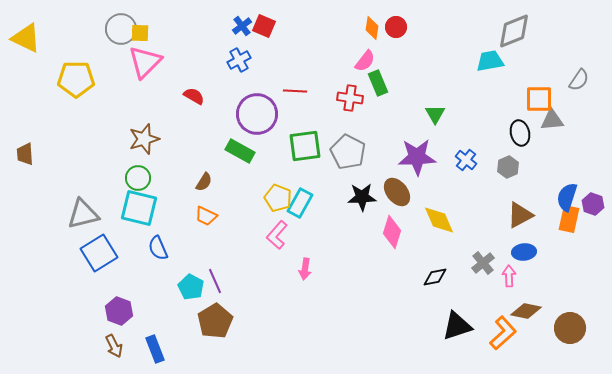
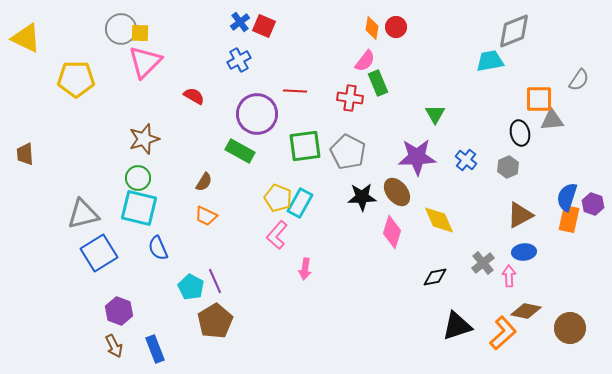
blue cross at (242, 26): moved 2 px left, 4 px up
